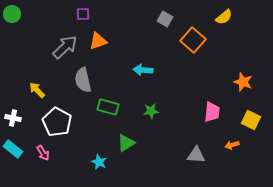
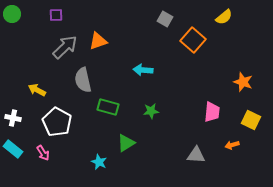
purple square: moved 27 px left, 1 px down
yellow arrow: rotated 18 degrees counterclockwise
